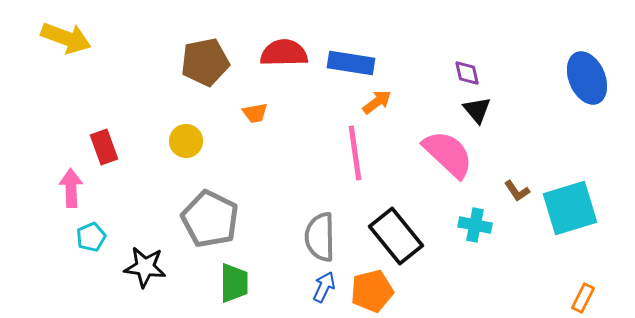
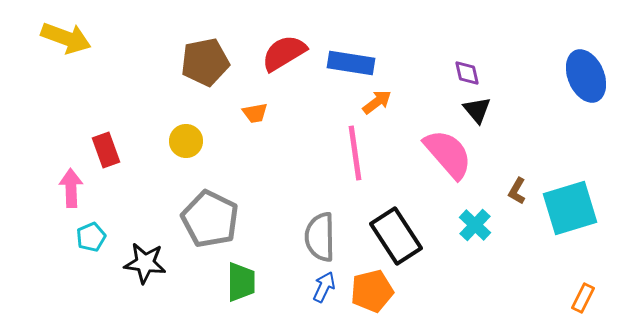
red semicircle: rotated 30 degrees counterclockwise
blue ellipse: moved 1 px left, 2 px up
red rectangle: moved 2 px right, 3 px down
pink semicircle: rotated 6 degrees clockwise
brown L-shape: rotated 64 degrees clockwise
cyan cross: rotated 32 degrees clockwise
black rectangle: rotated 6 degrees clockwise
black star: moved 4 px up
green trapezoid: moved 7 px right, 1 px up
